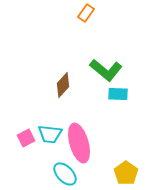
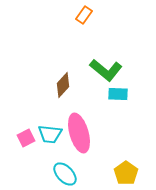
orange rectangle: moved 2 px left, 2 px down
pink ellipse: moved 10 px up
